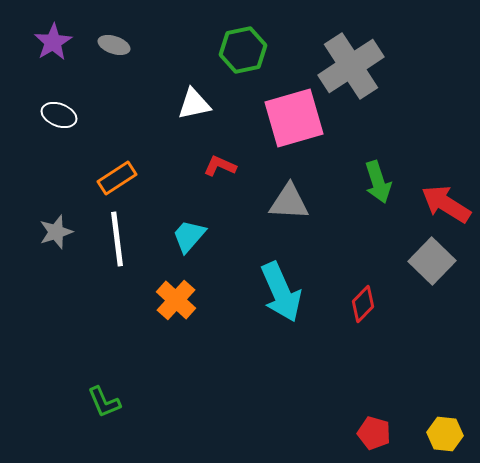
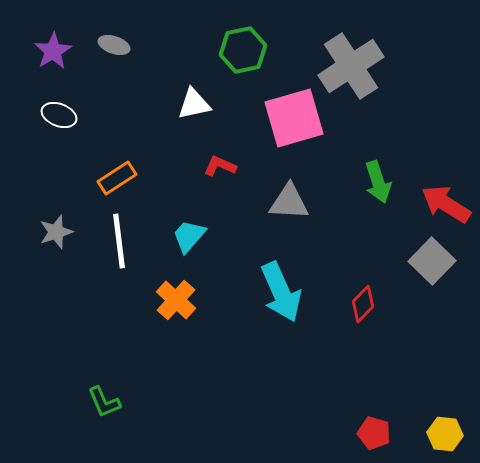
purple star: moved 9 px down
white line: moved 2 px right, 2 px down
